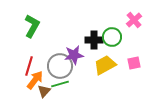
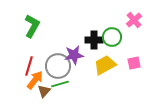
gray circle: moved 2 px left
